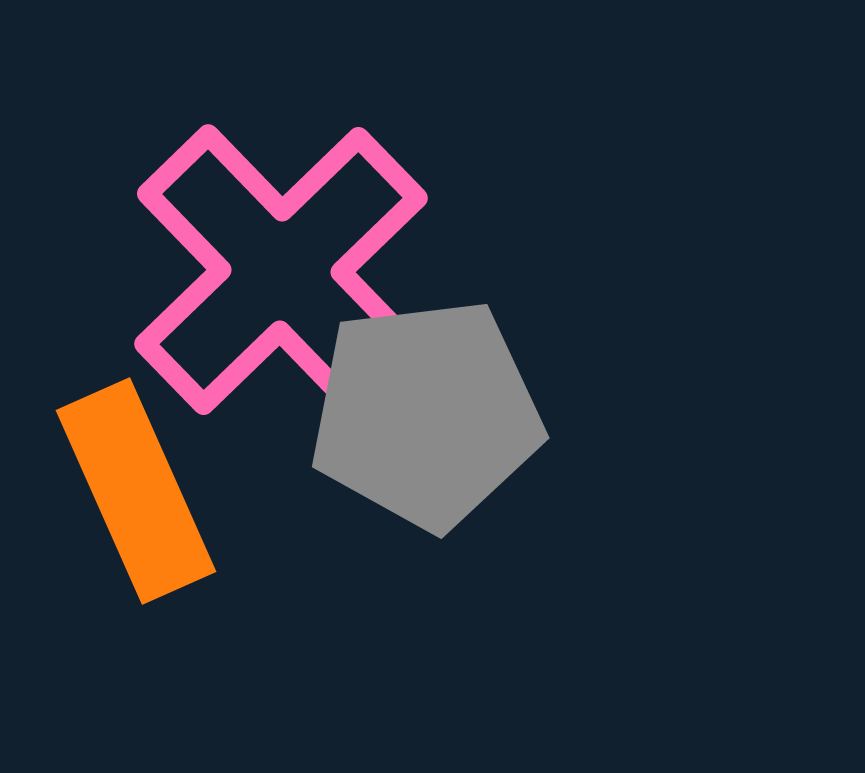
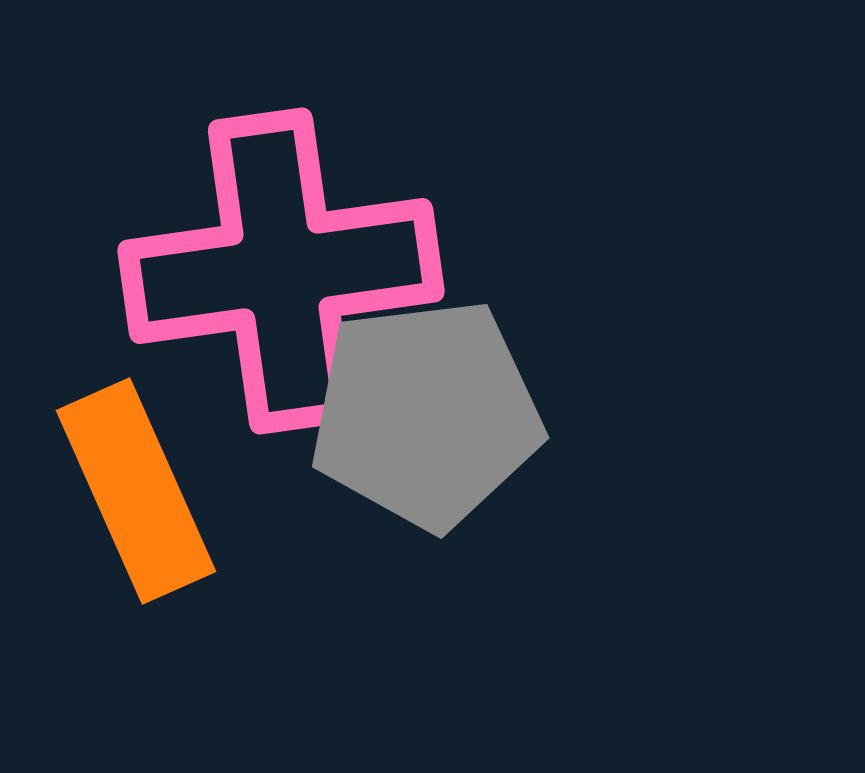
pink cross: rotated 36 degrees clockwise
